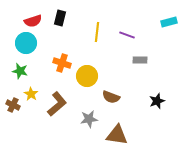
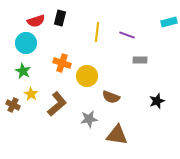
red semicircle: moved 3 px right
green star: moved 3 px right; rotated 14 degrees clockwise
